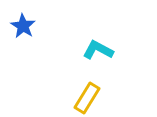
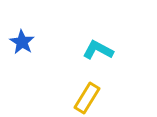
blue star: moved 1 px left, 16 px down
